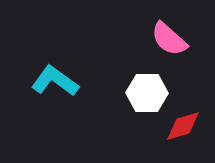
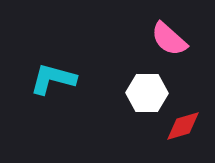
cyan L-shape: moved 2 px left, 2 px up; rotated 21 degrees counterclockwise
